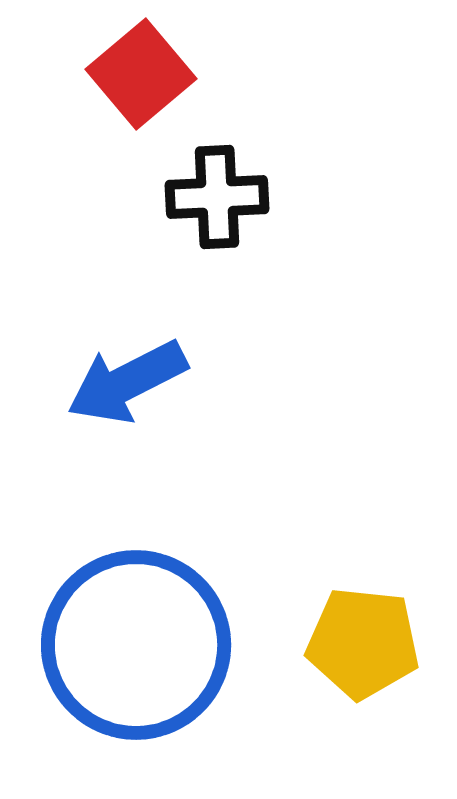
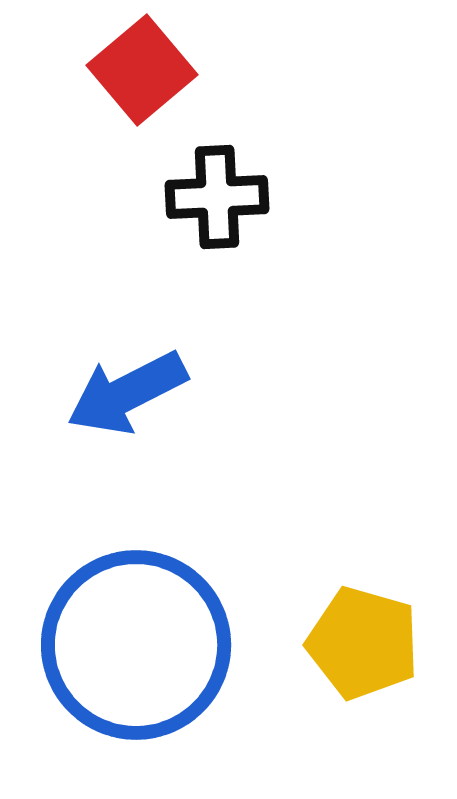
red square: moved 1 px right, 4 px up
blue arrow: moved 11 px down
yellow pentagon: rotated 10 degrees clockwise
